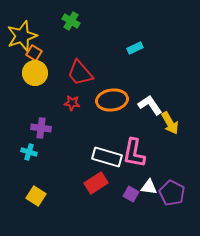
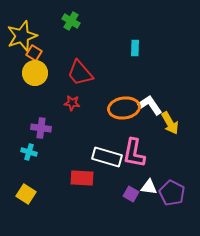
cyan rectangle: rotated 63 degrees counterclockwise
orange ellipse: moved 12 px right, 8 px down
red rectangle: moved 14 px left, 5 px up; rotated 35 degrees clockwise
yellow square: moved 10 px left, 2 px up
